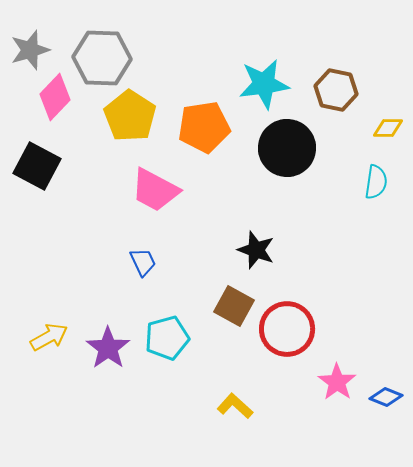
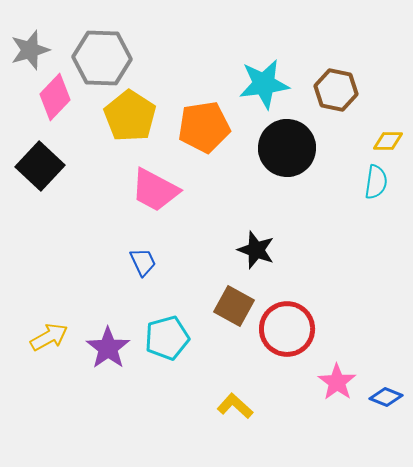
yellow diamond: moved 13 px down
black square: moved 3 px right; rotated 15 degrees clockwise
